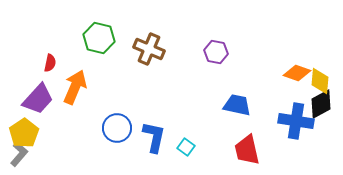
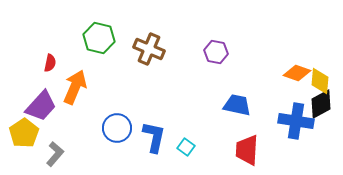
purple trapezoid: moved 3 px right, 7 px down
red trapezoid: rotated 16 degrees clockwise
gray L-shape: moved 36 px right
